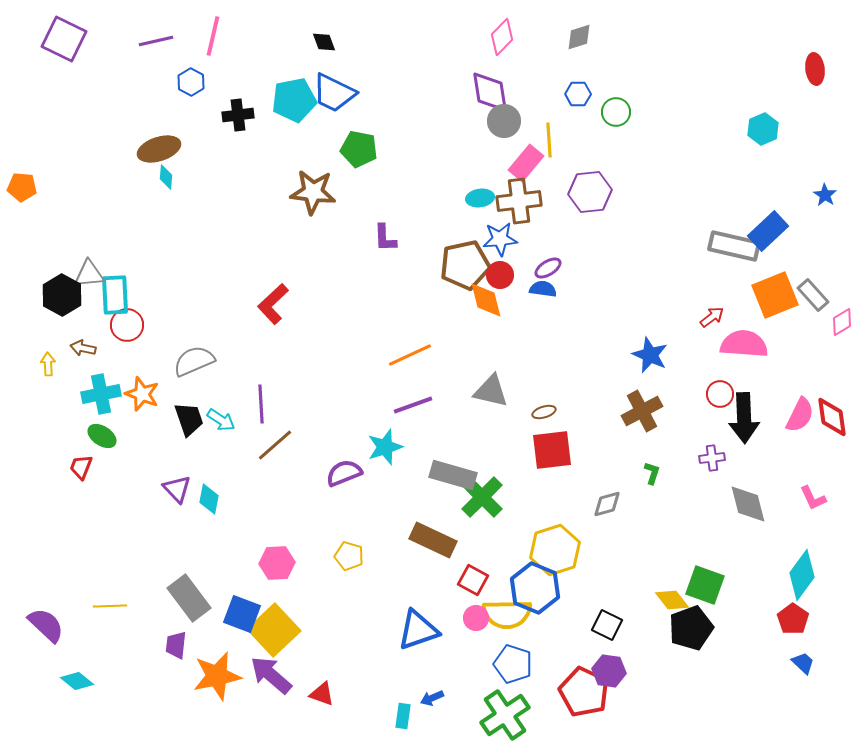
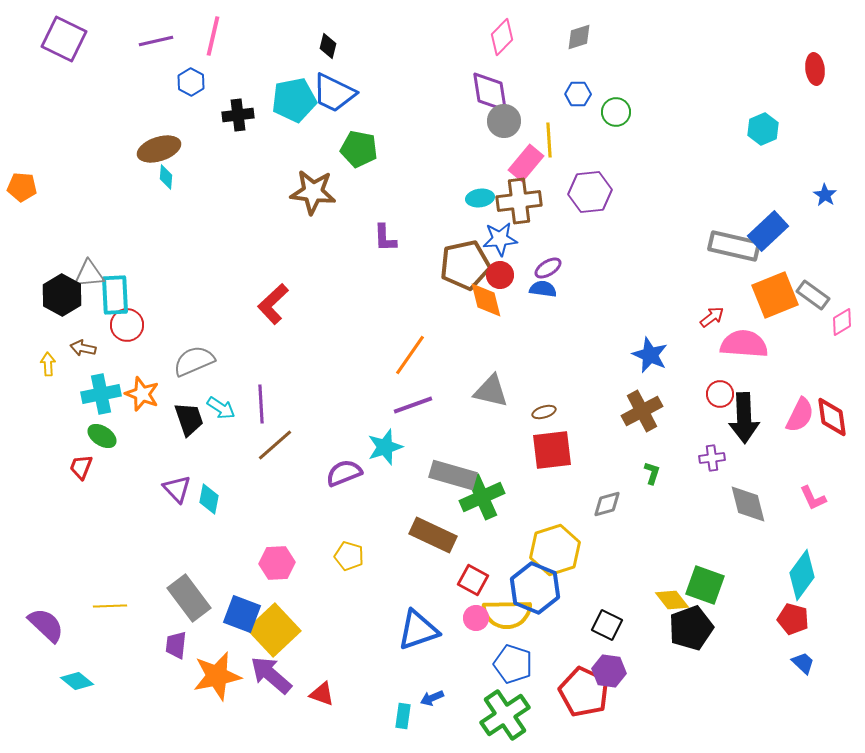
black diamond at (324, 42): moved 4 px right, 4 px down; rotated 35 degrees clockwise
gray rectangle at (813, 295): rotated 12 degrees counterclockwise
orange line at (410, 355): rotated 30 degrees counterclockwise
cyan arrow at (221, 420): moved 12 px up
green cross at (482, 497): rotated 21 degrees clockwise
brown rectangle at (433, 540): moved 5 px up
red pentagon at (793, 619): rotated 20 degrees counterclockwise
